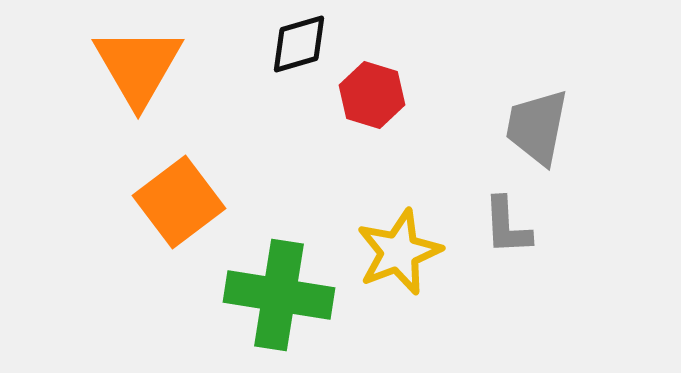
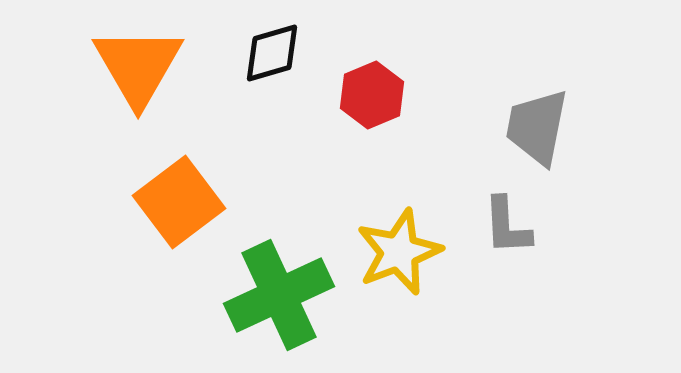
black diamond: moved 27 px left, 9 px down
red hexagon: rotated 20 degrees clockwise
green cross: rotated 34 degrees counterclockwise
